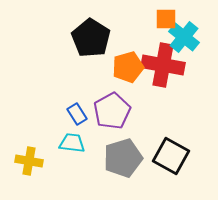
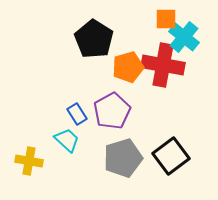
black pentagon: moved 3 px right, 1 px down
cyan trapezoid: moved 5 px left, 3 px up; rotated 36 degrees clockwise
black square: rotated 24 degrees clockwise
